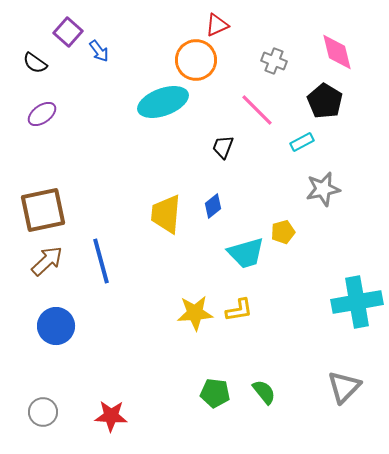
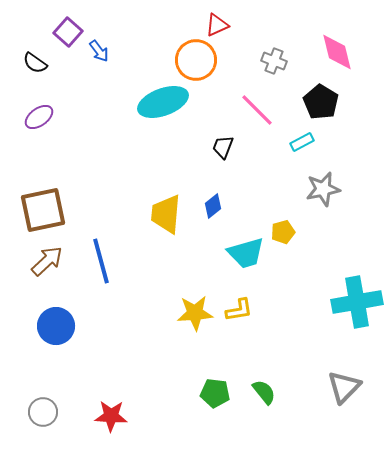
black pentagon: moved 4 px left, 1 px down
purple ellipse: moved 3 px left, 3 px down
